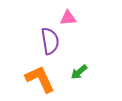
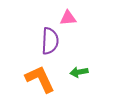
purple semicircle: rotated 12 degrees clockwise
green arrow: rotated 30 degrees clockwise
